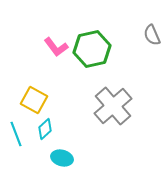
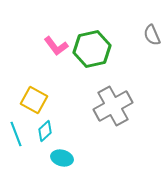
pink L-shape: moved 1 px up
gray cross: rotated 12 degrees clockwise
cyan diamond: moved 2 px down
